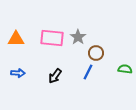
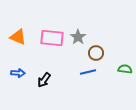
orange triangle: moved 2 px right, 2 px up; rotated 24 degrees clockwise
blue line: rotated 49 degrees clockwise
black arrow: moved 11 px left, 4 px down
